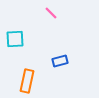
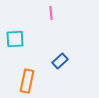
pink line: rotated 40 degrees clockwise
blue rectangle: rotated 28 degrees counterclockwise
